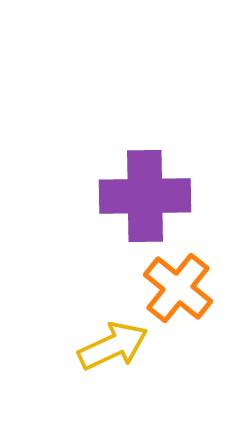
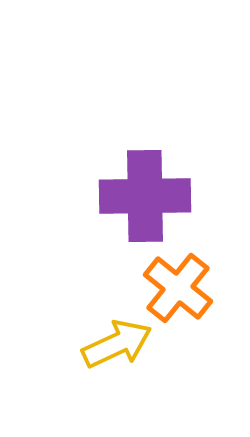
yellow arrow: moved 4 px right, 2 px up
